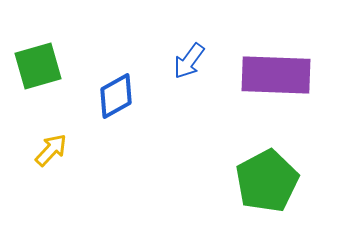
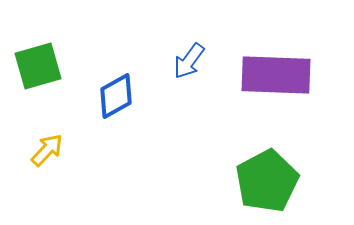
yellow arrow: moved 4 px left
